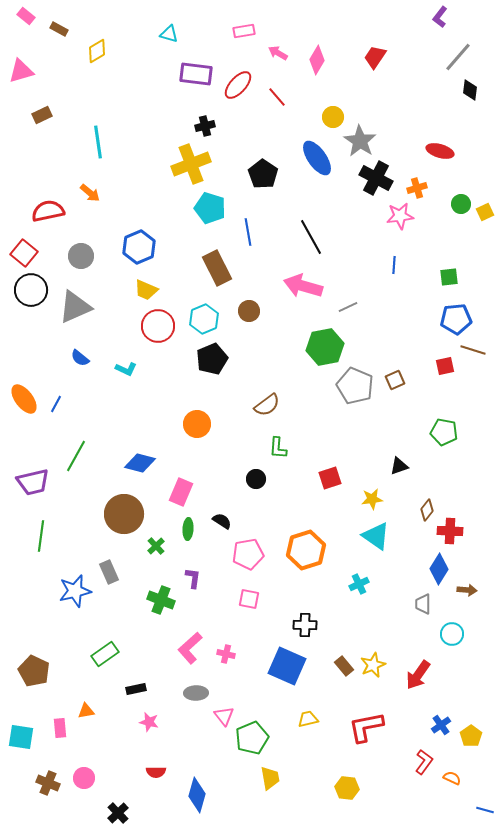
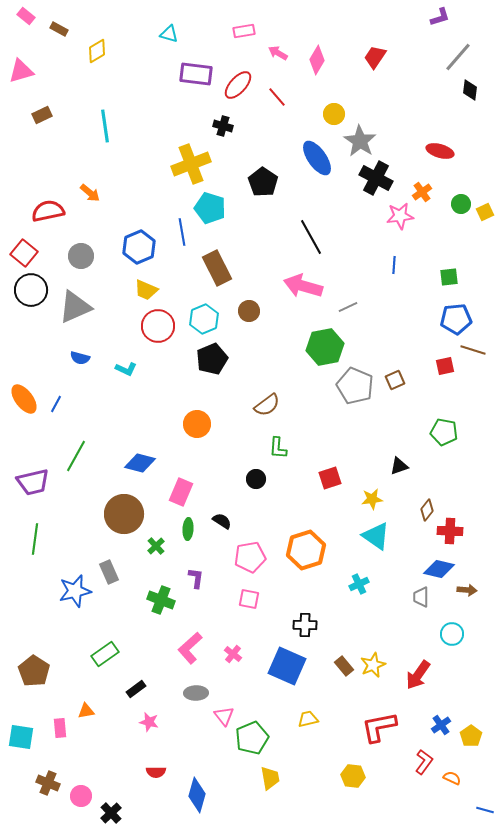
purple L-shape at (440, 17): rotated 145 degrees counterclockwise
yellow circle at (333, 117): moved 1 px right, 3 px up
black cross at (205, 126): moved 18 px right; rotated 30 degrees clockwise
cyan line at (98, 142): moved 7 px right, 16 px up
black pentagon at (263, 174): moved 8 px down
orange cross at (417, 188): moved 5 px right, 4 px down; rotated 18 degrees counterclockwise
blue line at (248, 232): moved 66 px left
blue semicircle at (80, 358): rotated 24 degrees counterclockwise
green line at (41, 536): moved 6 px left, 3 px down
pink pentagon at (248, 554): moved 2 px right, 3 px down
blue diamond at (439, 569): rotated 72 degrees clockwise
purple L-shape at (193, 578): moved 3 px right
gray trapezoid at (423, 604): moved 2 px left, 7 px up
pink cross at (226, 654): moved 7 px right; rotated 24 degrees clockwise
brown pentagon at (34, 671): rotated 8 degrees clockwise
black rectangle at (136, 689): rotated 24 degrees counterclockwise
red L-shape at (366, 727): moved 13 px right
pink circle at (84, 778): moved 3 px left, 18 px down
yellow hexagon at (347, 788): moved 6 px right, 12 px up
black cross at (118, 813): moved 7 px left
